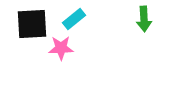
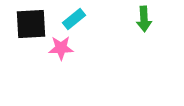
black square: moved 1 px left
